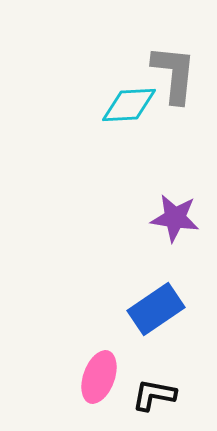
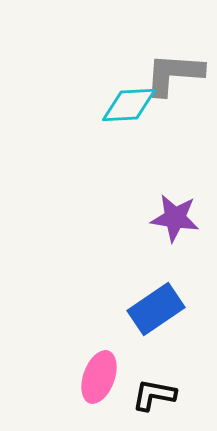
gray L-shape: rotated 92 degrees counterclockwise
